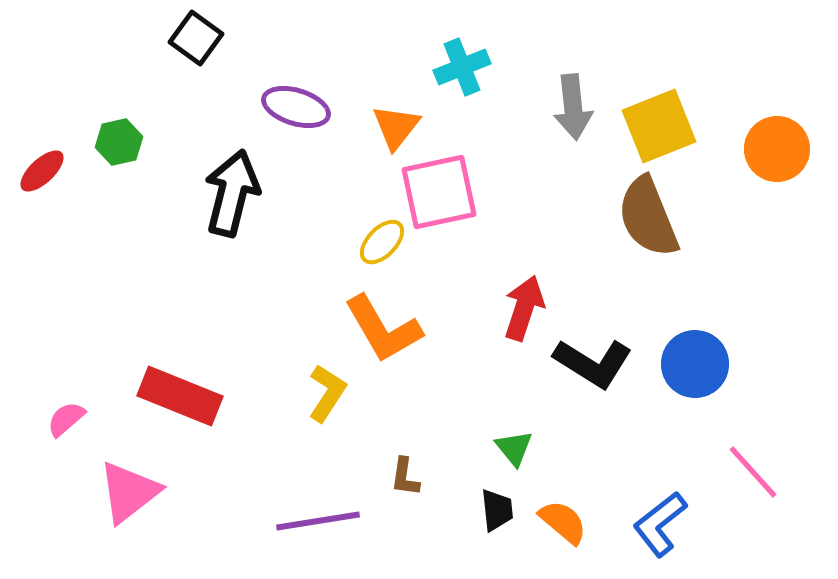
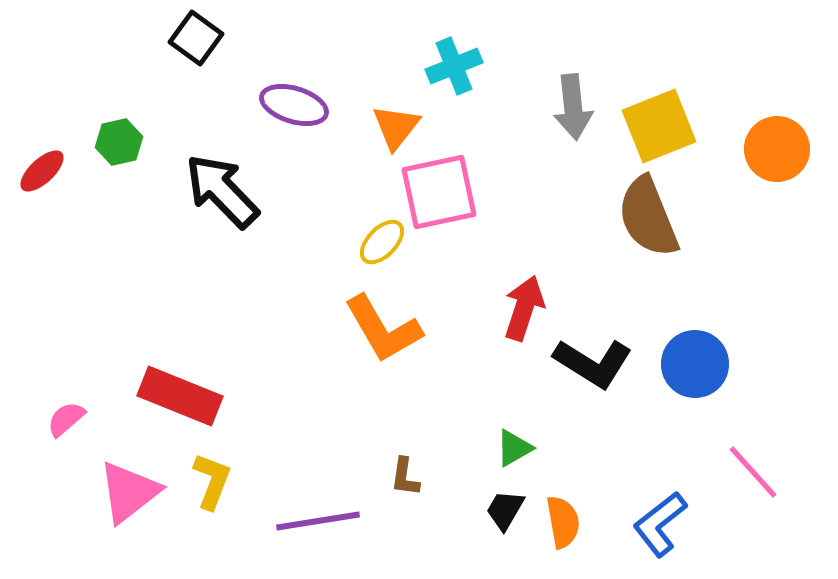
cyan cross: moved 8 px left, 1 px up
purple ellipse: moved 2 px left, 2 px up
black arrow: moved 10 px left, 2 px up; rotated 58 degrees counterclockwise
yellow L-shape: moved 115 px left, 88 px down; rotated 12 degrees counterclockwise
green triangle: rotated 39 degrees clockwise
black trapezoid: moved 8 px right; rotated 144 degrees counterclockwise
orange semicircle: rotated 40 degrees clockwise
